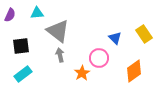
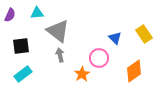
orange star: moved 1 px down
